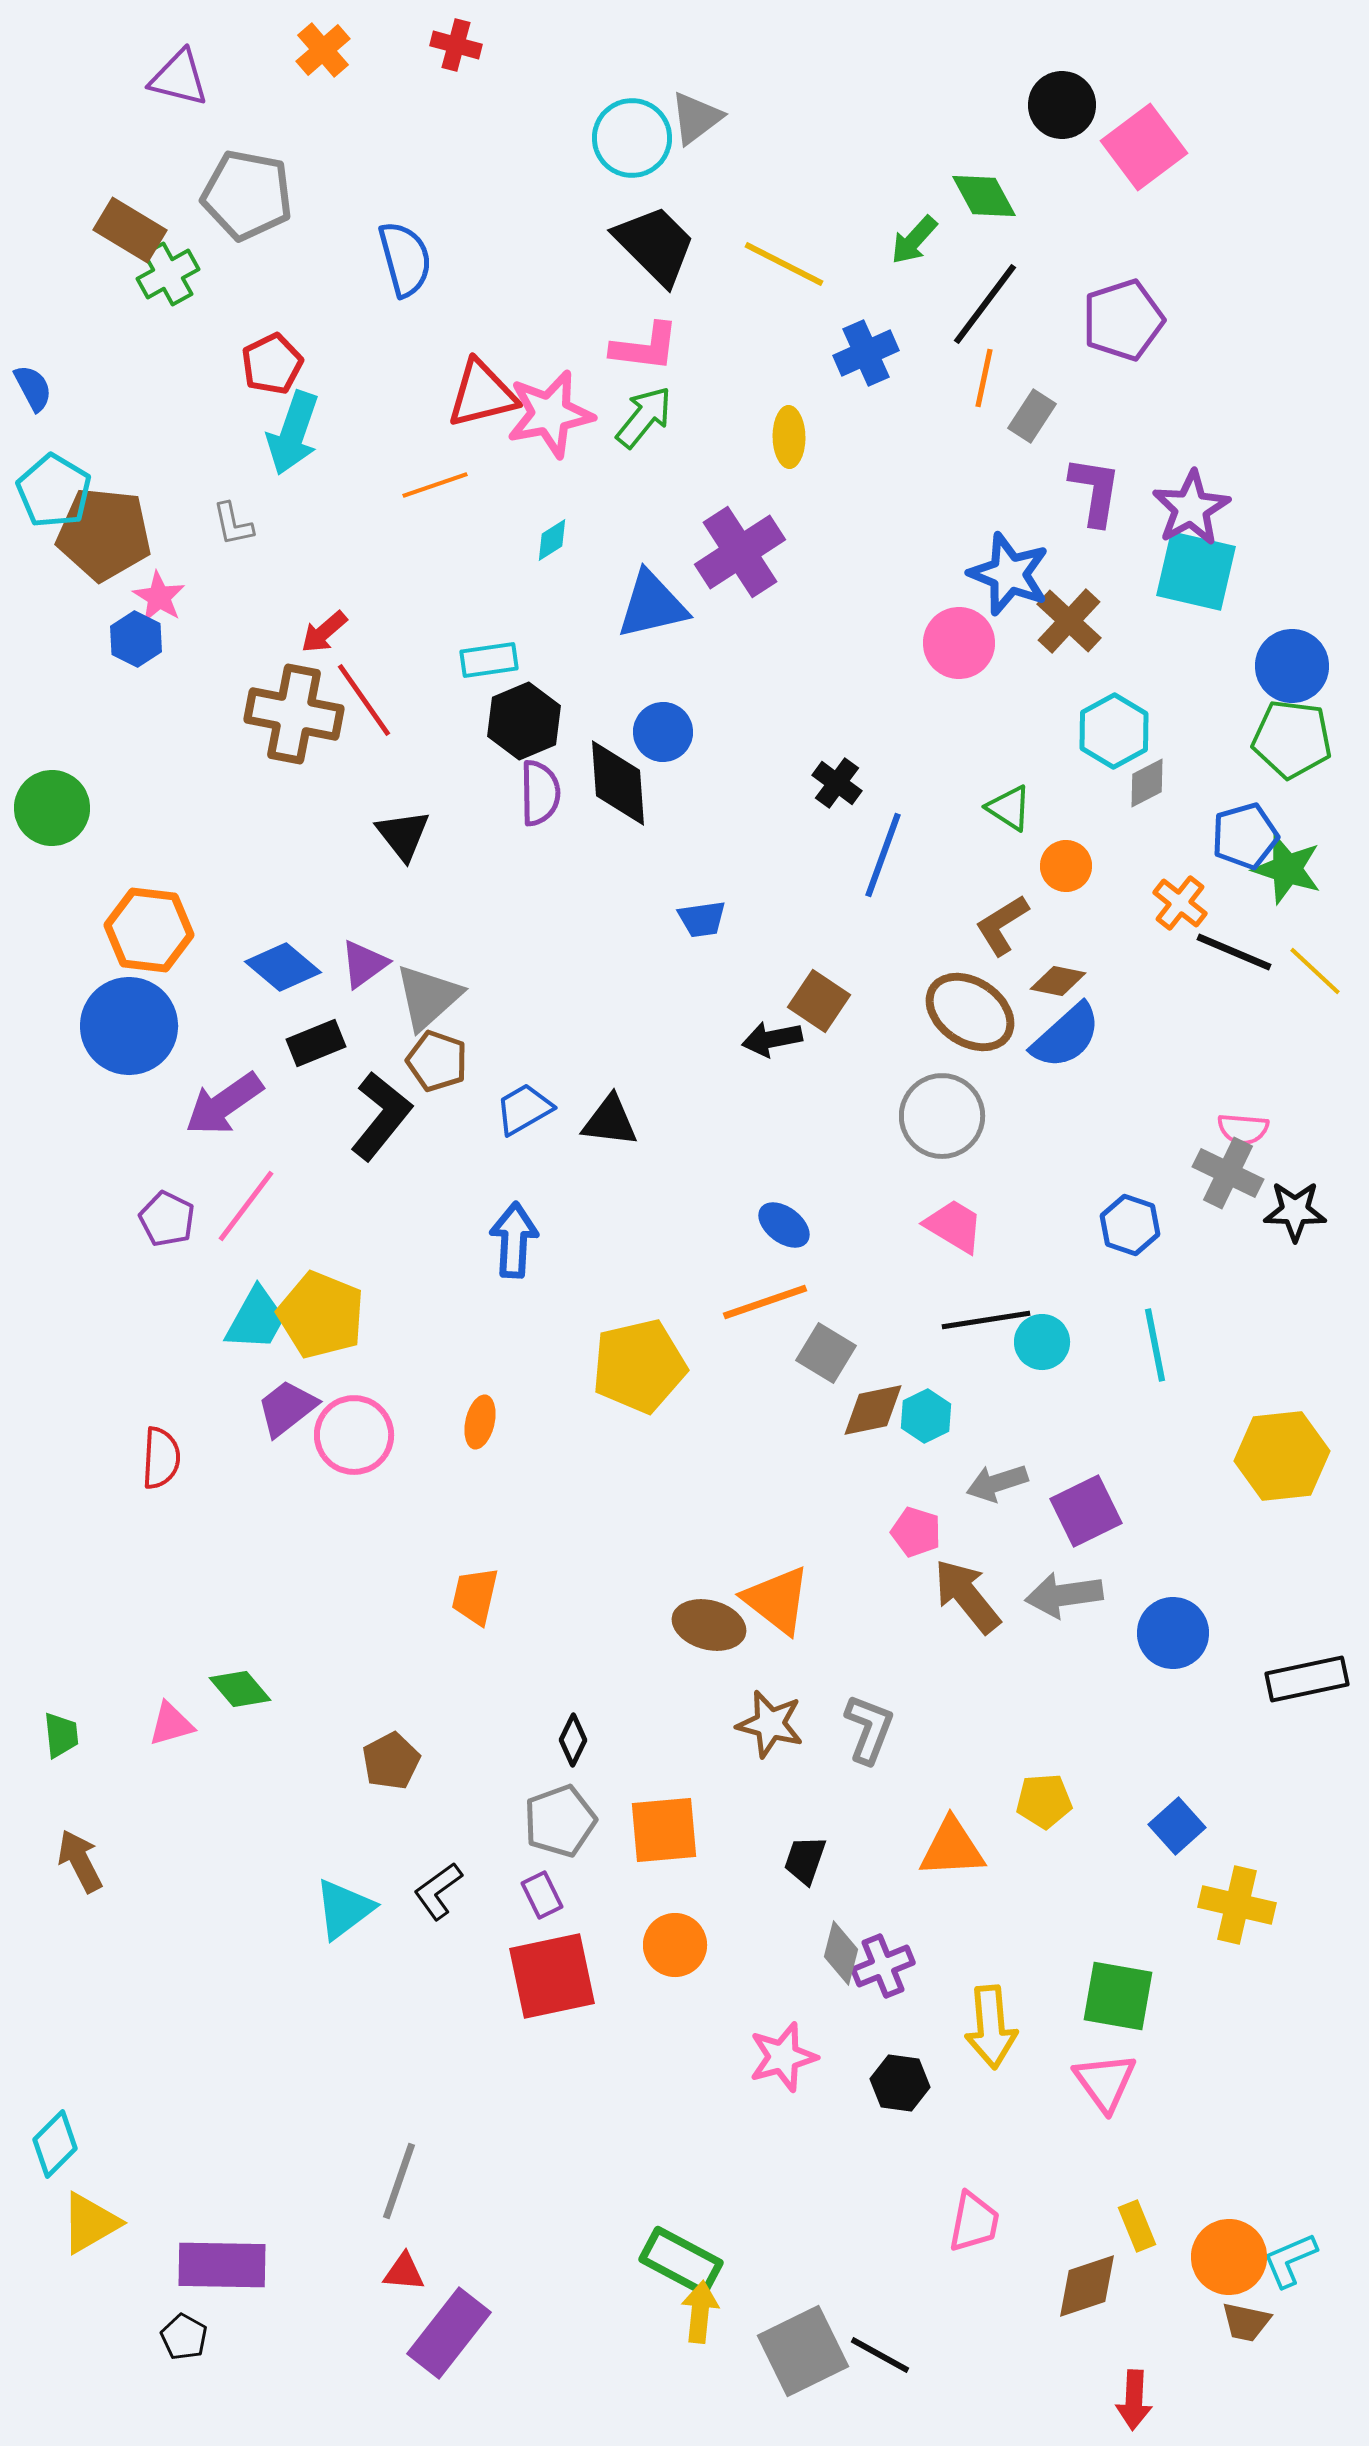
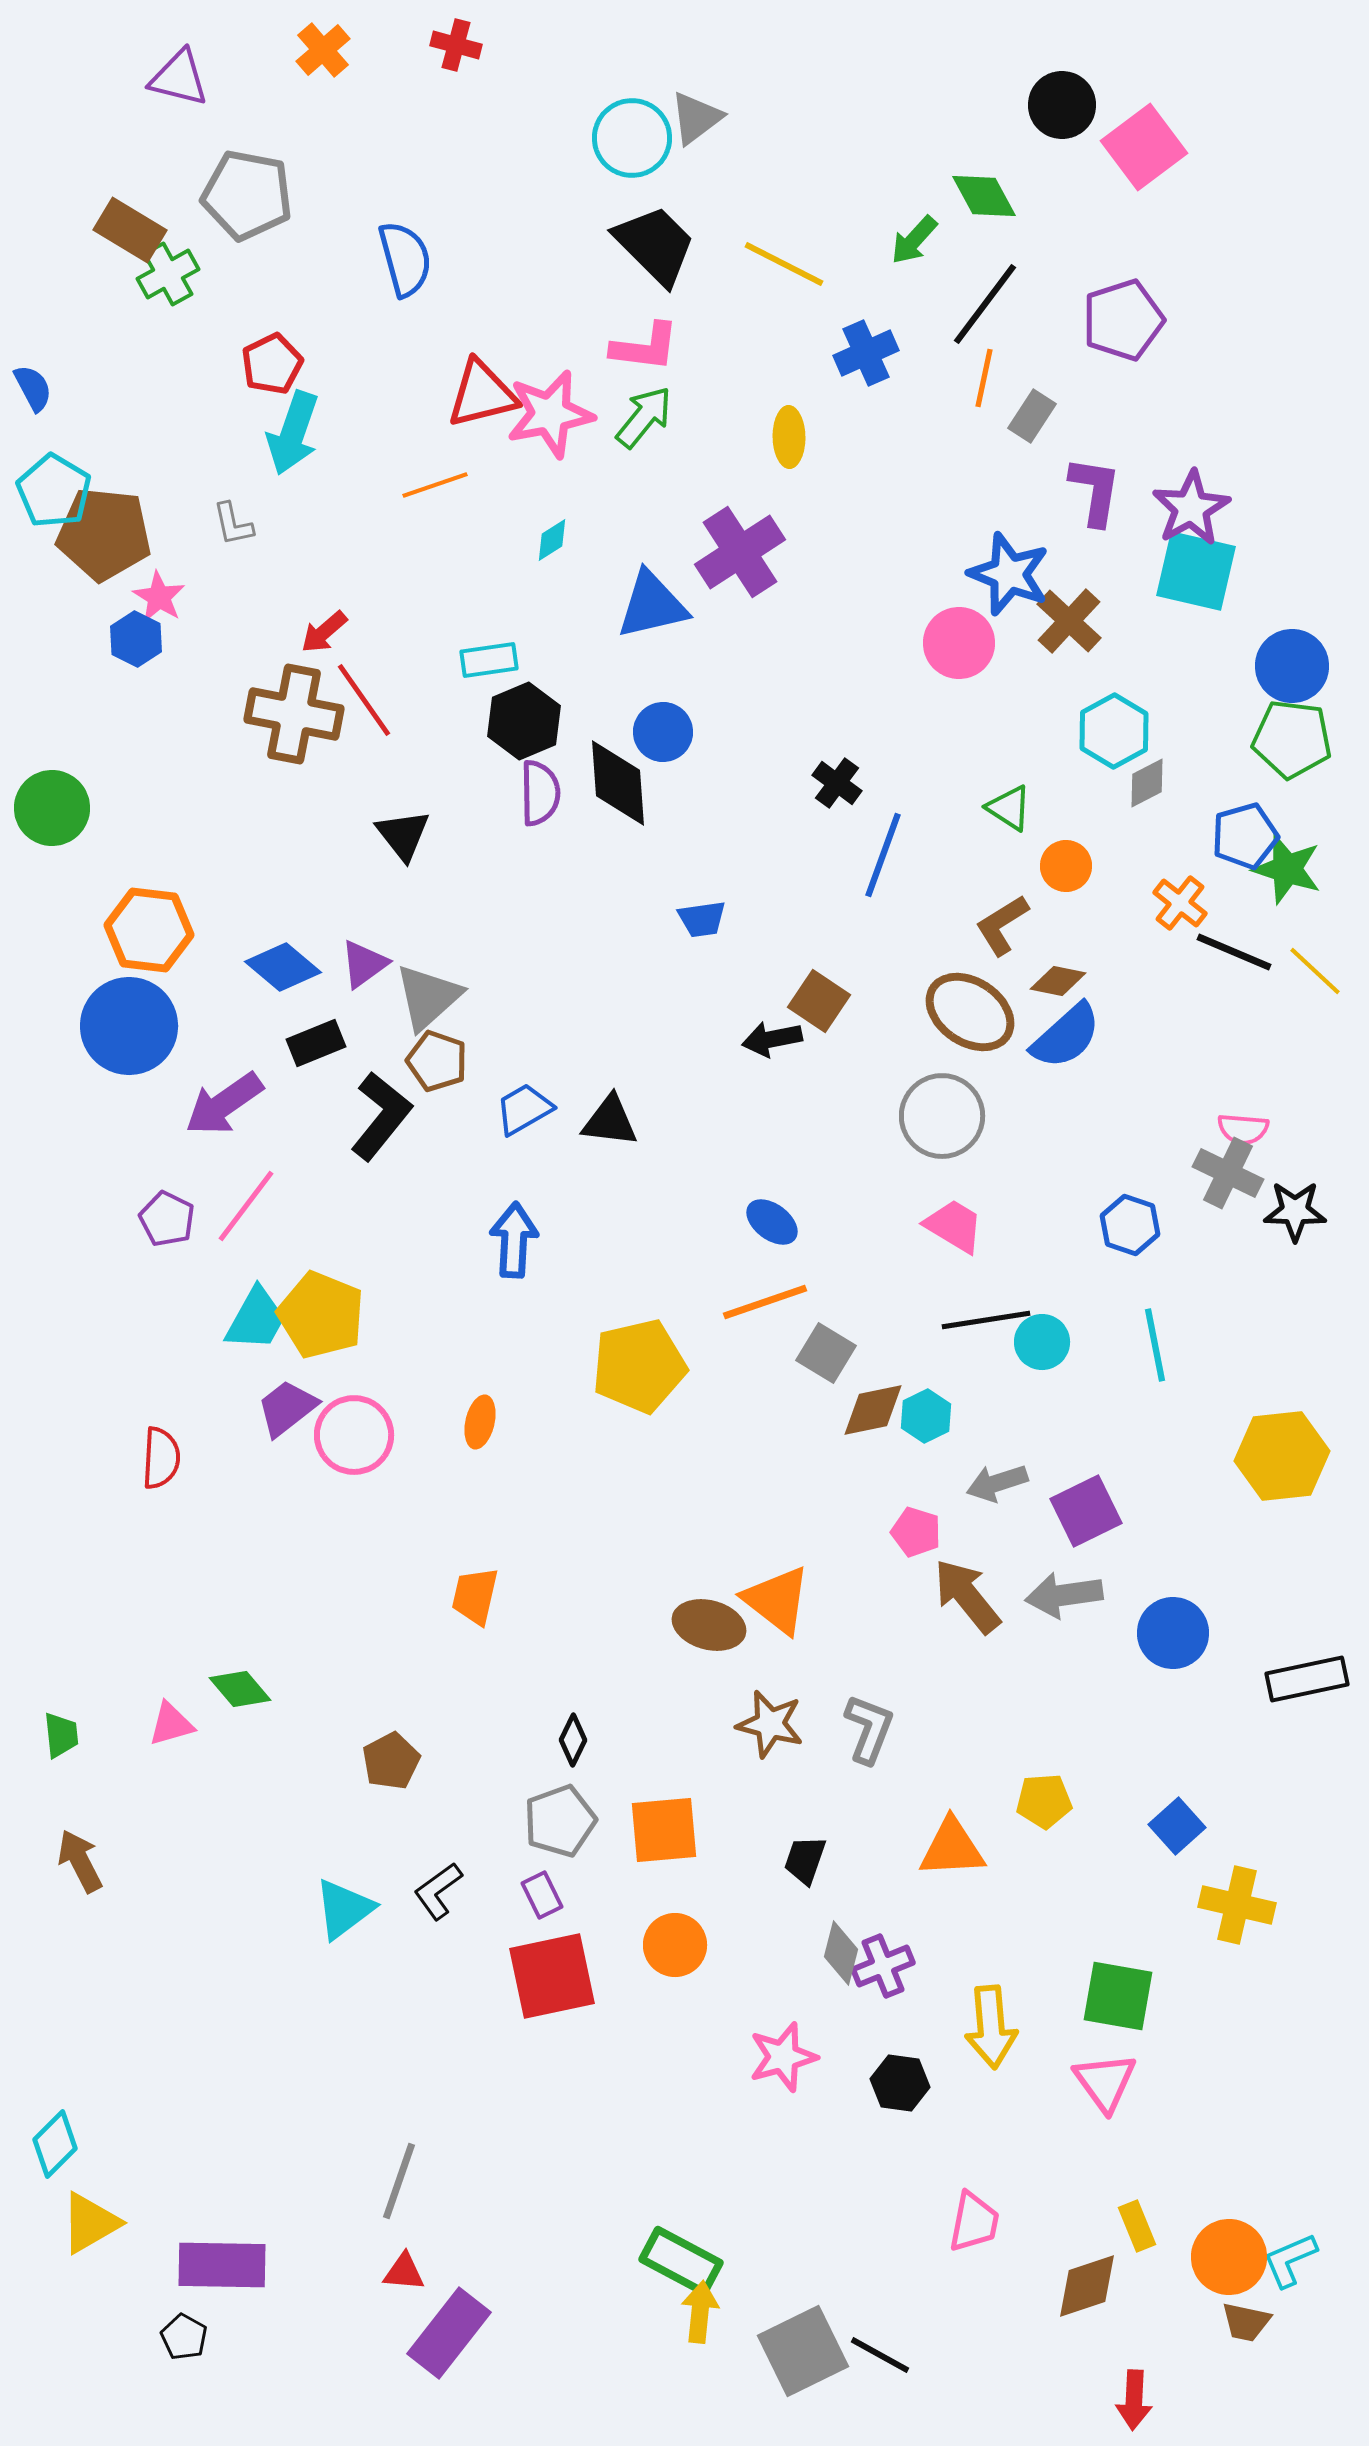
blue ellipse at (784, 1225): moved 12 px left, 3 px up
